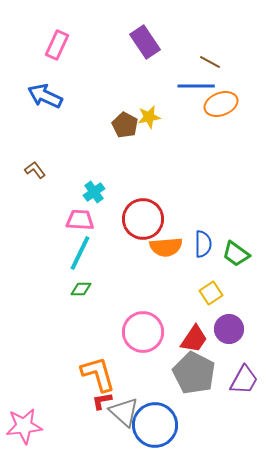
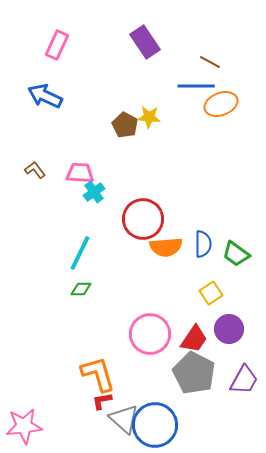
yellow star: rotated 15 degrees clockwise
pink trapezoid: moved 47 px up
pink circle: moved 7 px right, 2 px down
gray triangle: moved 7 px down
